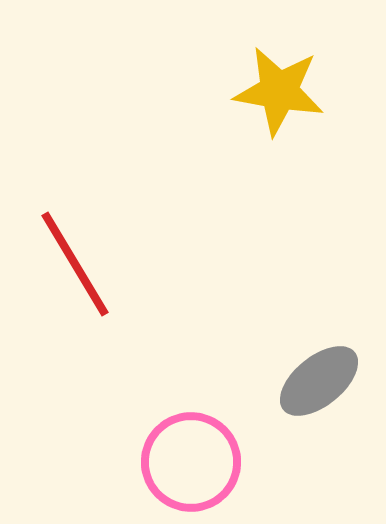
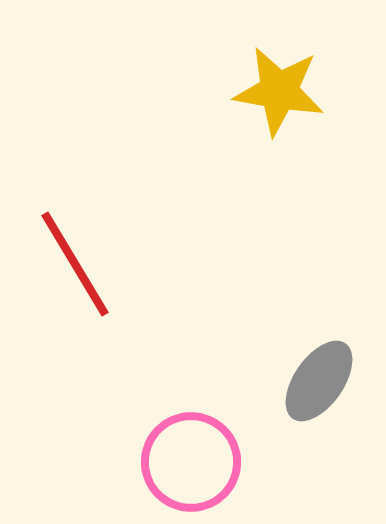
gray ellipse: rotated 16 degrees counterclockwise
